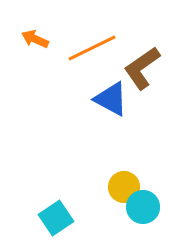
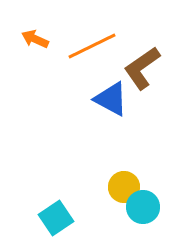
orange line: moved 2 px up
